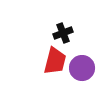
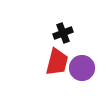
red trapezoid: moved 2 px right, 1 px down
